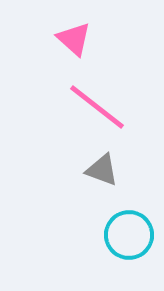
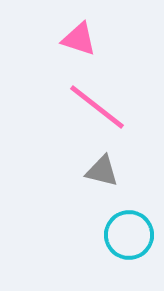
pink triangle: moved 5 px right; rotated 24 degrees counterclockwise
gray triangle: moved 1 px down; rotated 6 degrees counterclockwise
